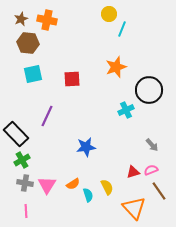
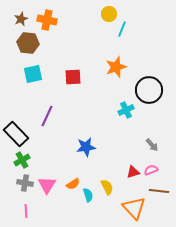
red square: moved 1 px right, 2 px up
brown line: rotated 48 degrees counterclockwise
